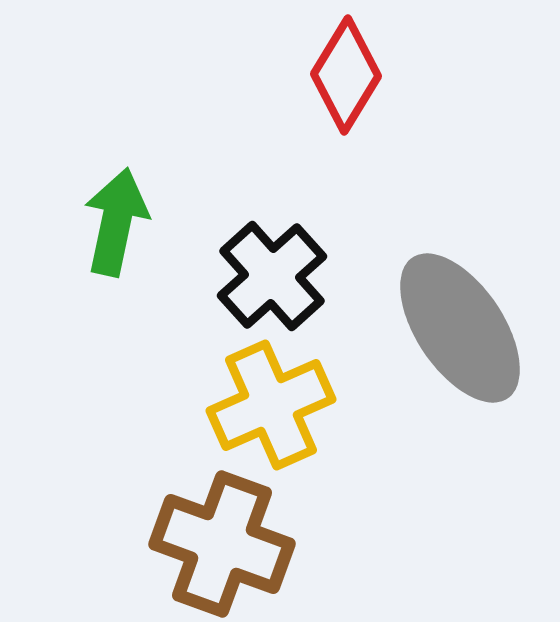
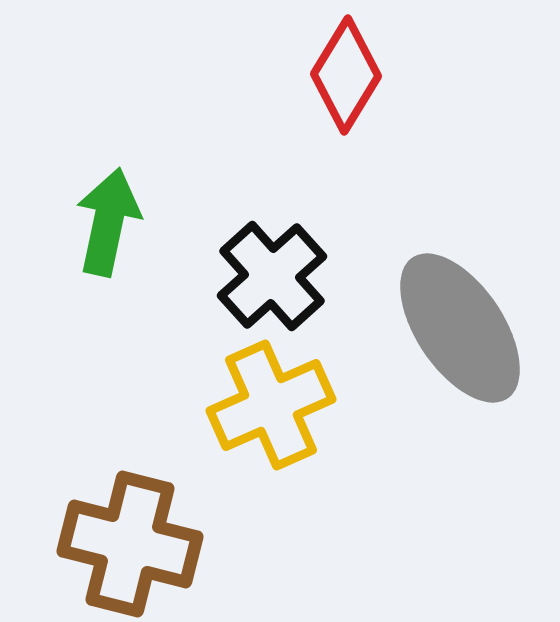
green arrow: moved 8 px left
brown cross: moved 92 px left; rotated 6 degrees counterclockwise
